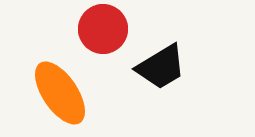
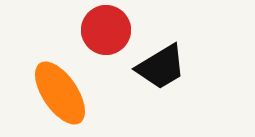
red circle: moved 3 px right, 1 px down
